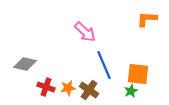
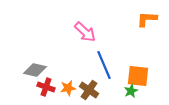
gray diamond: moved 10 px right, 6 px down
orange square: moved 2 px down
